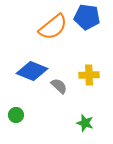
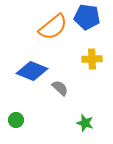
yellow cross: moved 3 px right, 16 px up
gray semicircle: moved 1 px right, 2 px down
green circle: moved 5 px down
